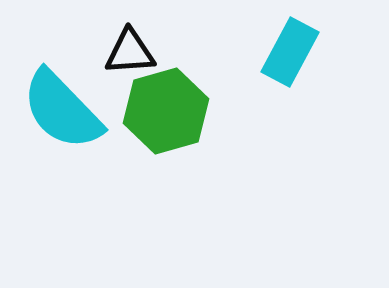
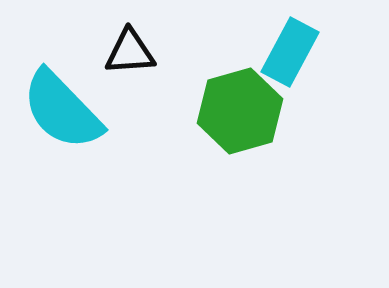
green hexagon: moved 74 px right
